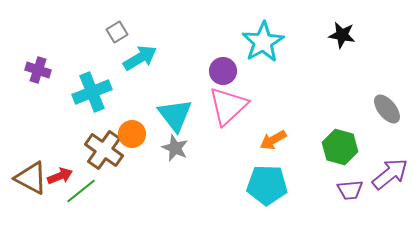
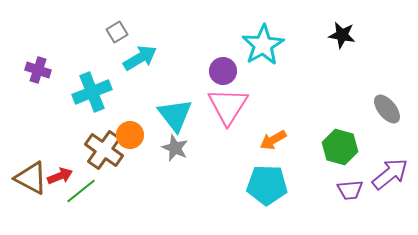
cyan star: moved 3 px down
pink triangle: rotated 15 degrees counterclockwise
orange circle: moved 2 px left, 1 px down
